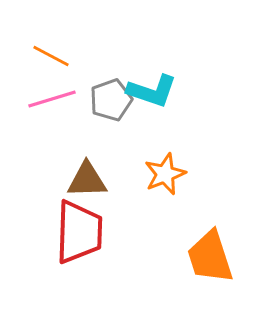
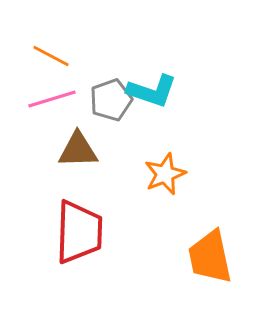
brown triangle: moved 9 px left, 30 px up
orange trapezoid: rotated 6 degrees clockwise
